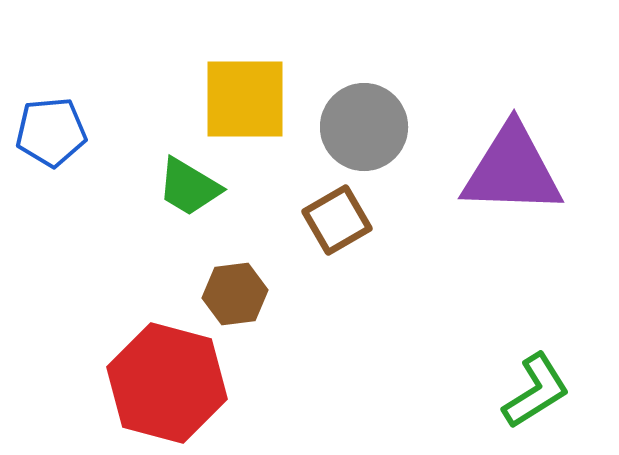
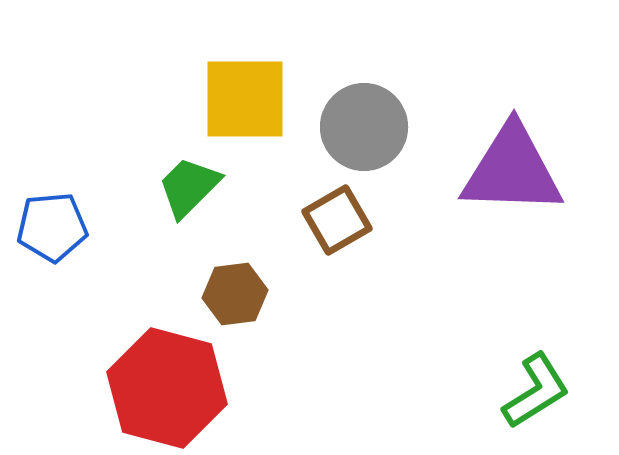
blue pentagon: moved 1 px right, 95 px down
green trapezoid: rotated 104 degrees clockwise
red hexagon: moved 5 px down
